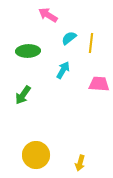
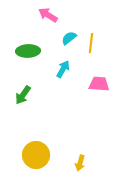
cyan arrow: moved 1 px up
